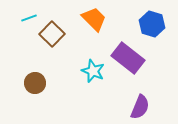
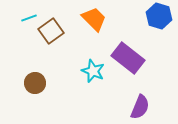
blue hexagon: moved 7 px right, 8 px up
brown square: moved 1 px left, 3 px up; rotated 10 degrees clockwise
